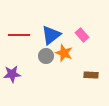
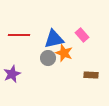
blue triangle: moved 3 px right, 4 px down; rotated 25 degrees clockwise
gray circle: moved 2 px right, 2 px down
purple star: rotated 18 degrees counterclockwise
